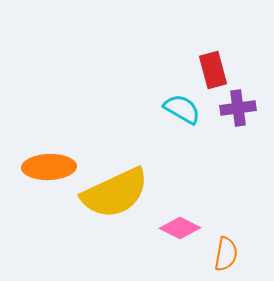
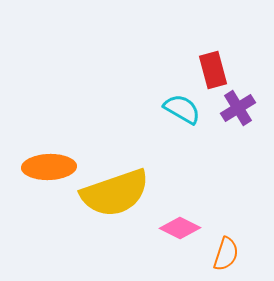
purple cross: rotated 24 degrees counterclockwise
yellow semicircle: rotated 6 degrees clockwise
orange semicircle: rotated 8 degrees clockwise
